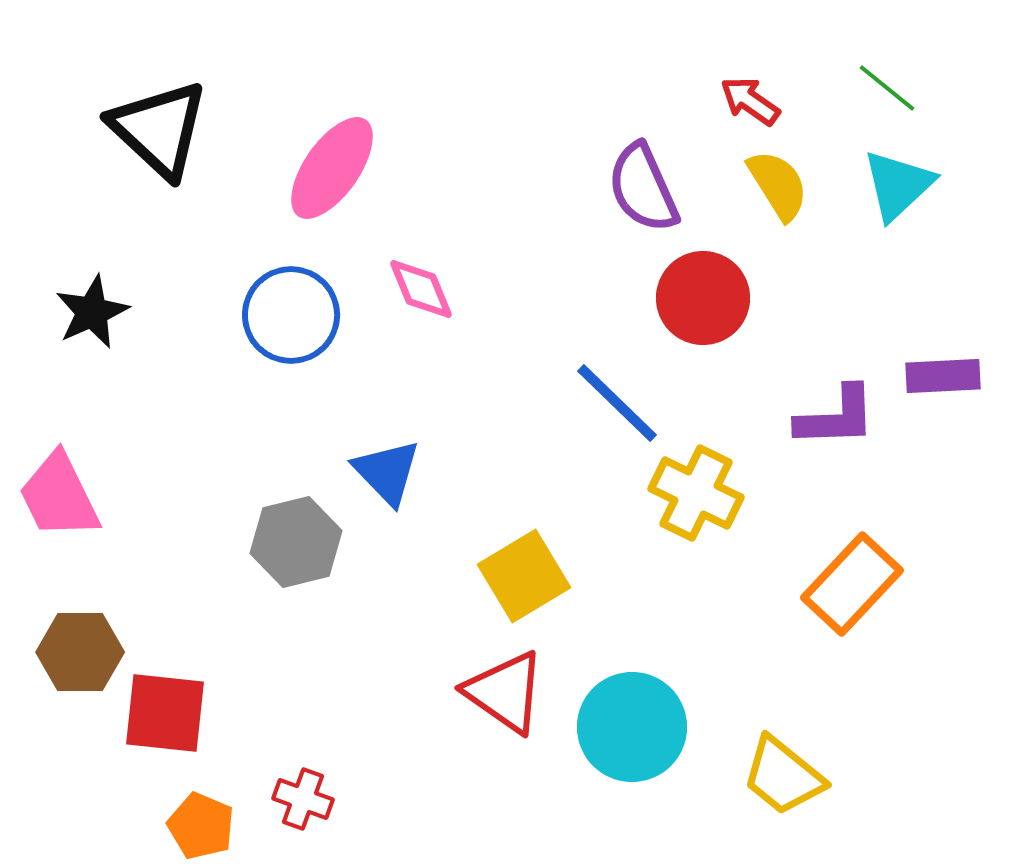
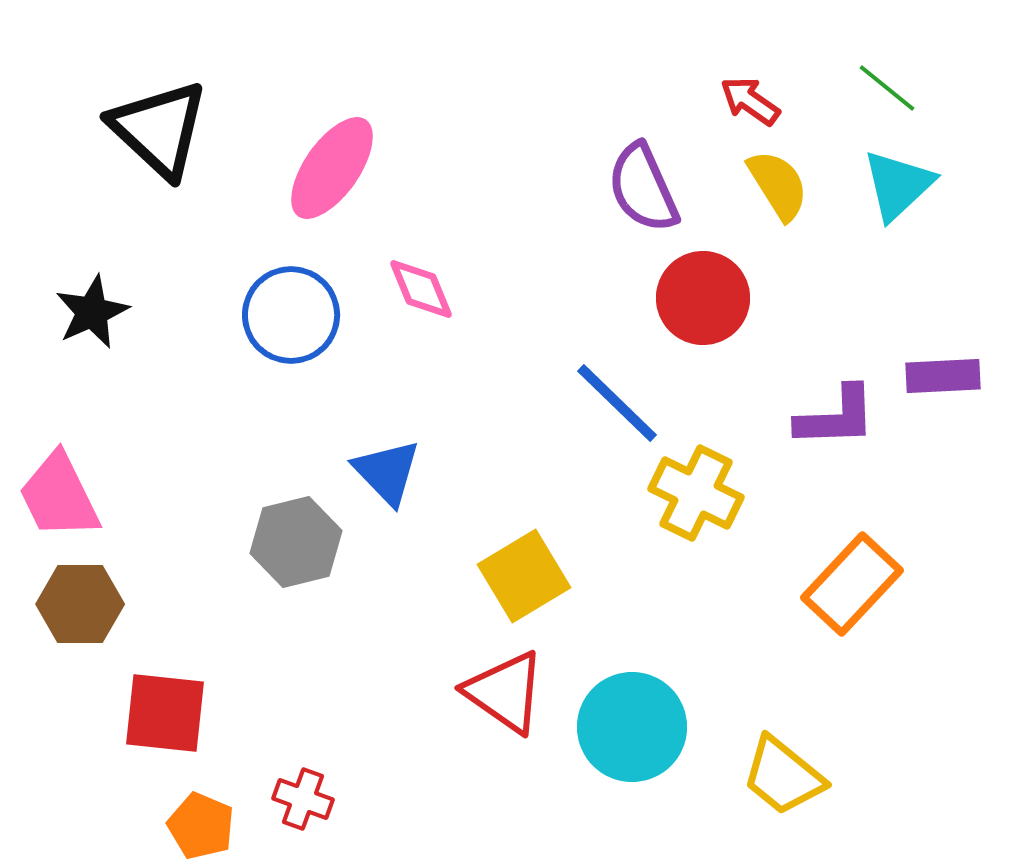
brown hexagon: moved 48 px up
